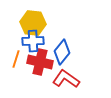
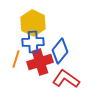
yellow hexagon: rotated 20 degrees clockwise
blue cross: moved 1 px down
blue diamond: moved 2 px left, 1 px up
red cross: rotated 30 degrees counterclockwise
